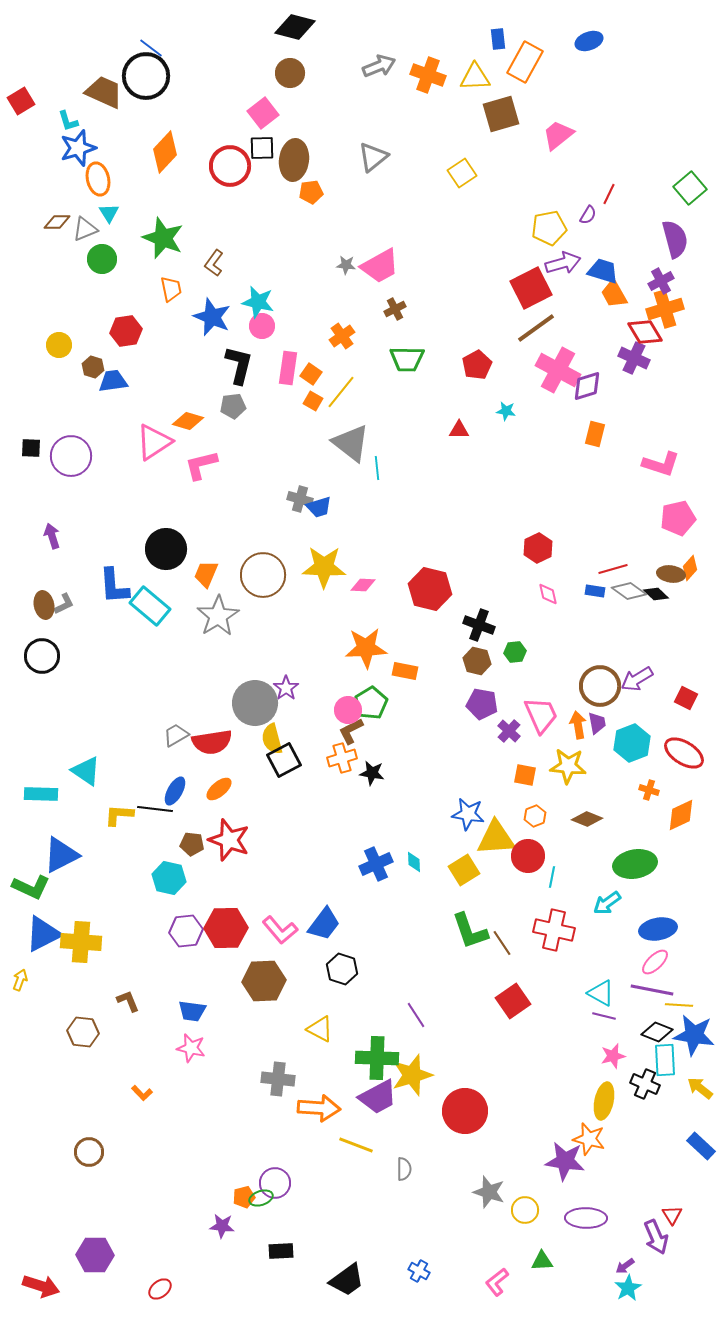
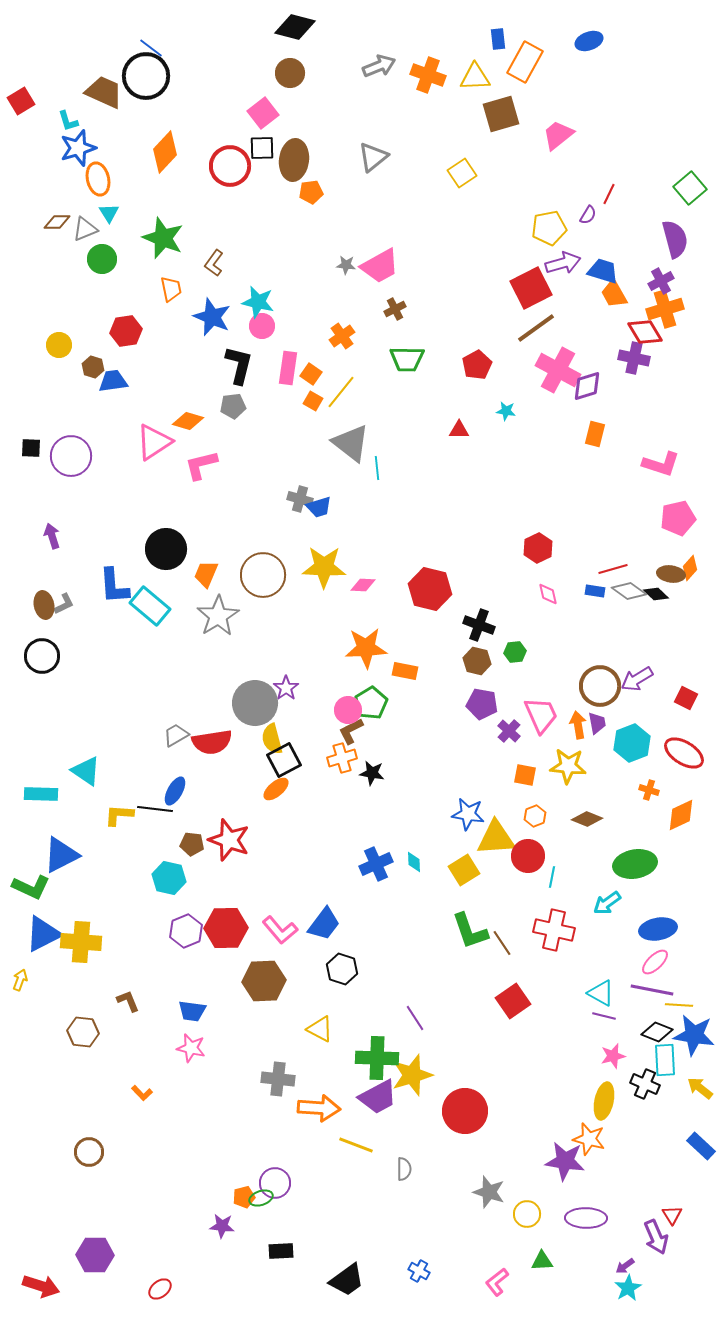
purple cross at (634, 358): rotated 12 degrees counterclockwise
orange ellipse at (219, 789): moved 57 px right
purple hexagon at (186, 931): rotated 16 degrees counterclockwise
purple line at (416, 1015): moved 1 px left, 3 px down
yellow circle at (525, 1210): moved 2 px right, 4 px down
